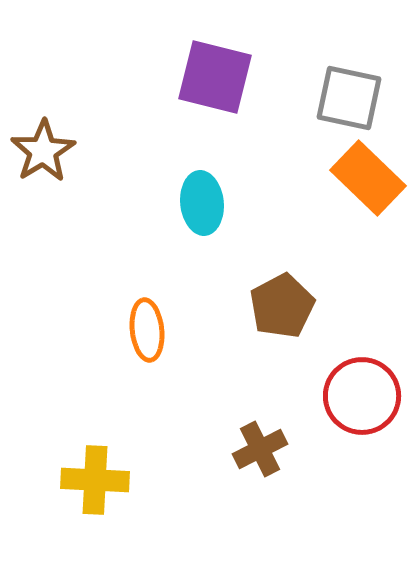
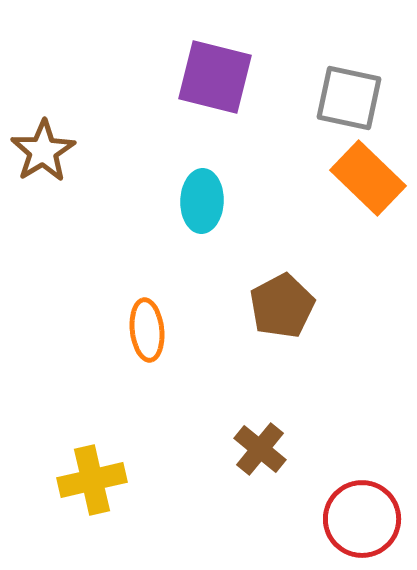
cyan ellipse: moved 2 px up; rotated 8 degrees clockwise
red circle: moved 123 px down
brown cross: rotated 24 degrees counterclockwise
yellow cross: moved 3 px left; rotated 16 degrees counterclockwise
